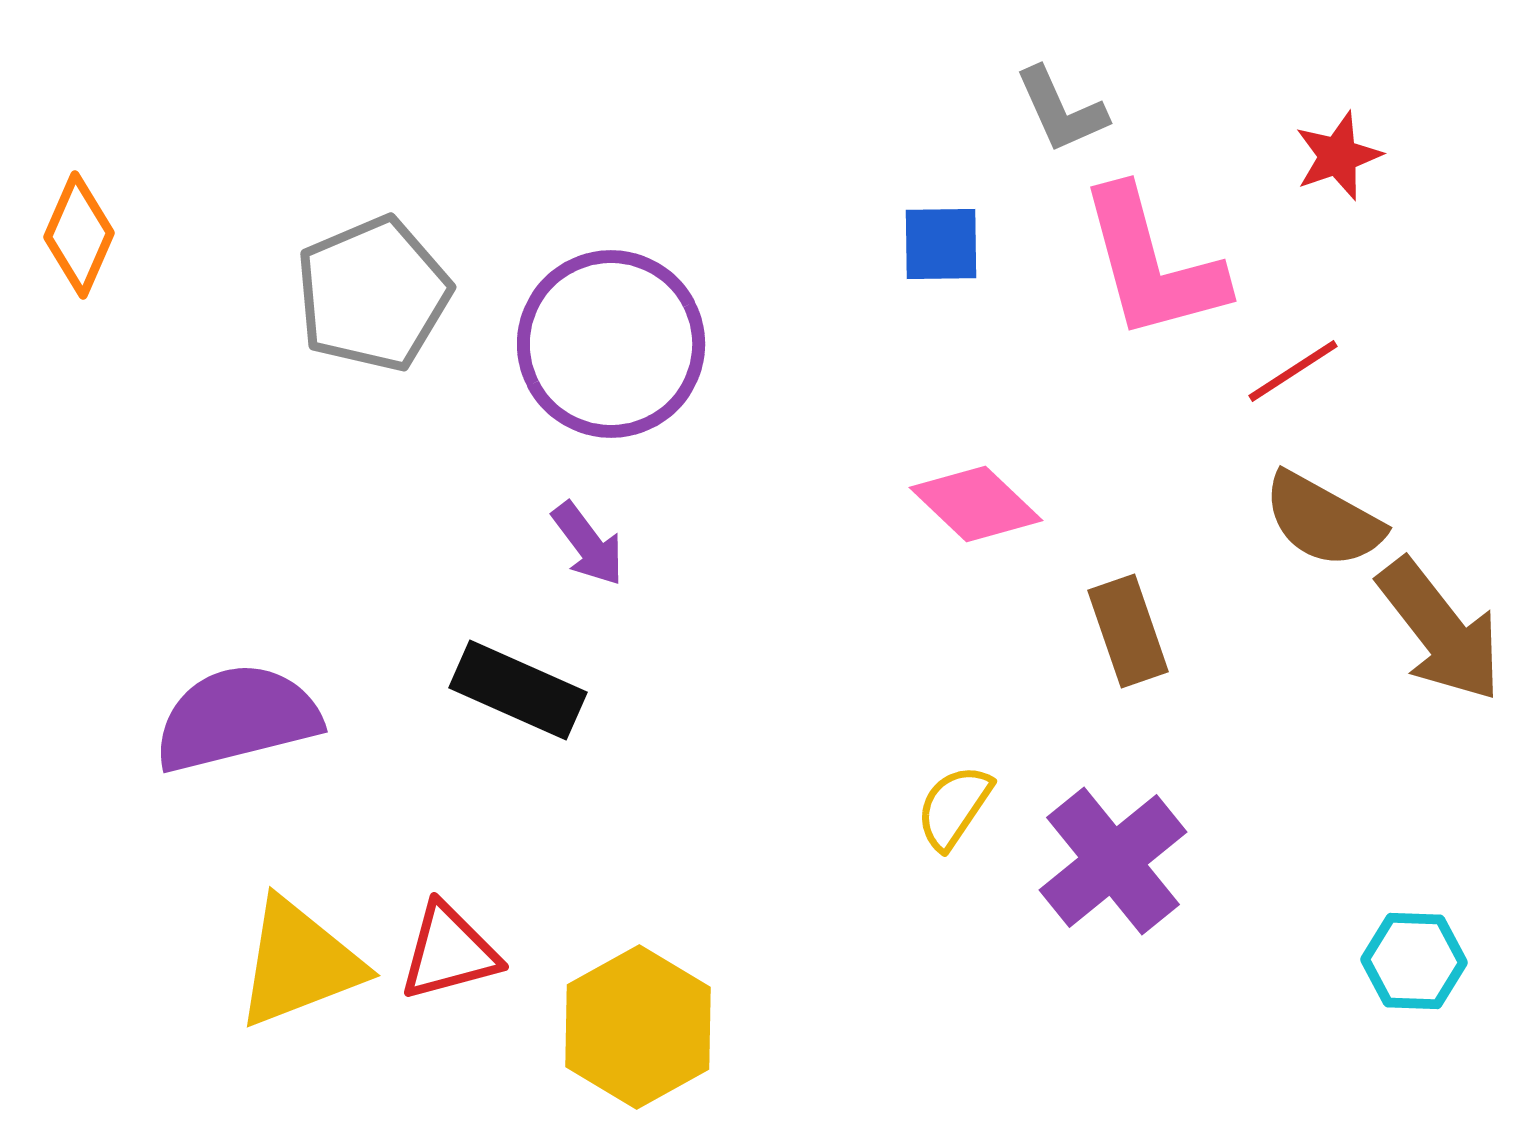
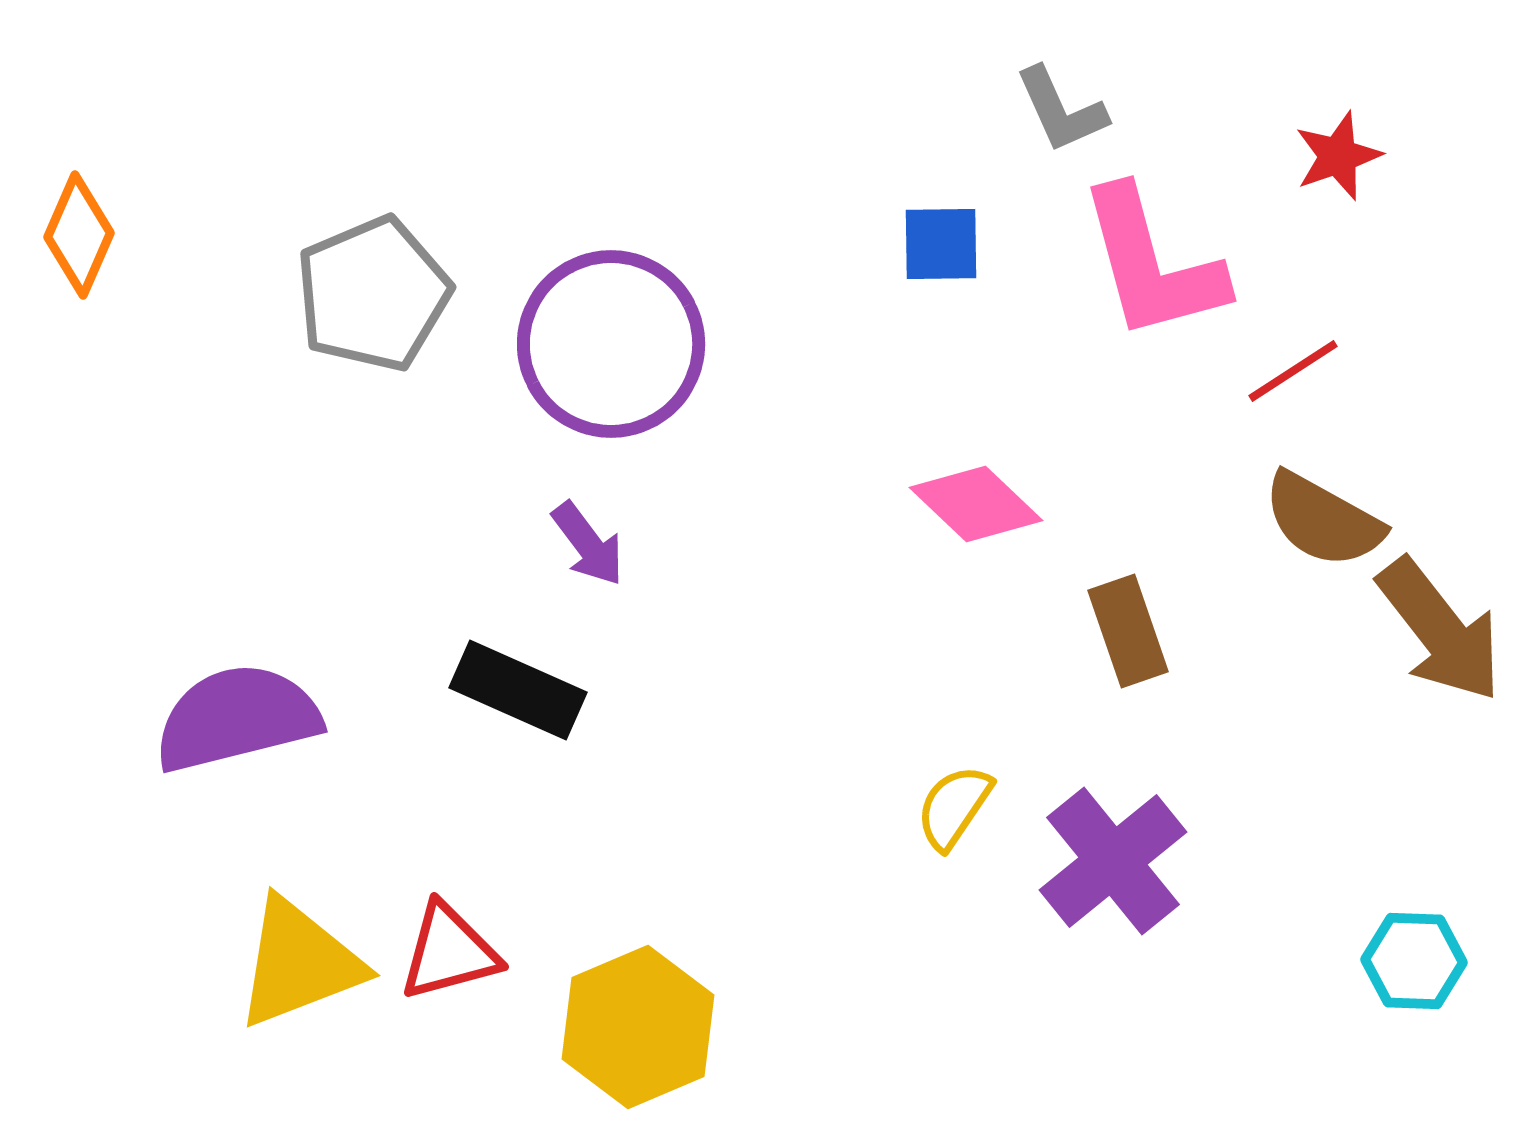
yellow hexagon: rotated 6 degrees clockwise
